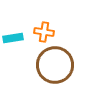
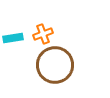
orange cross: moved 1 px left, 2 px down; rotated 30 degrees counterclockwise
